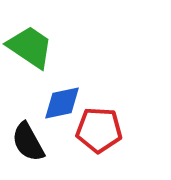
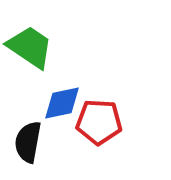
red pentagon: moved 8 px up
black semicircle: rotated 39 degrees clockwise
